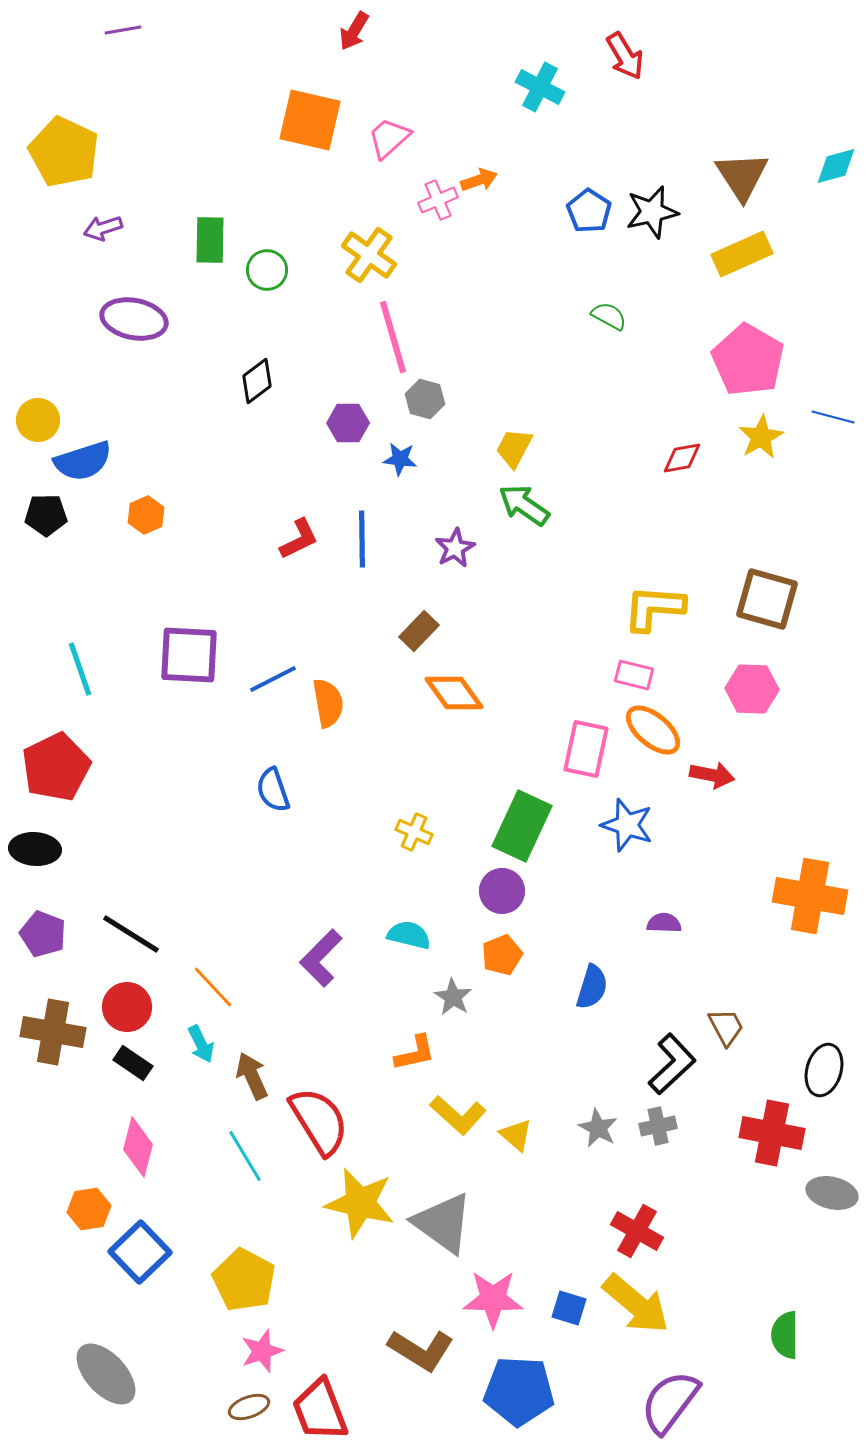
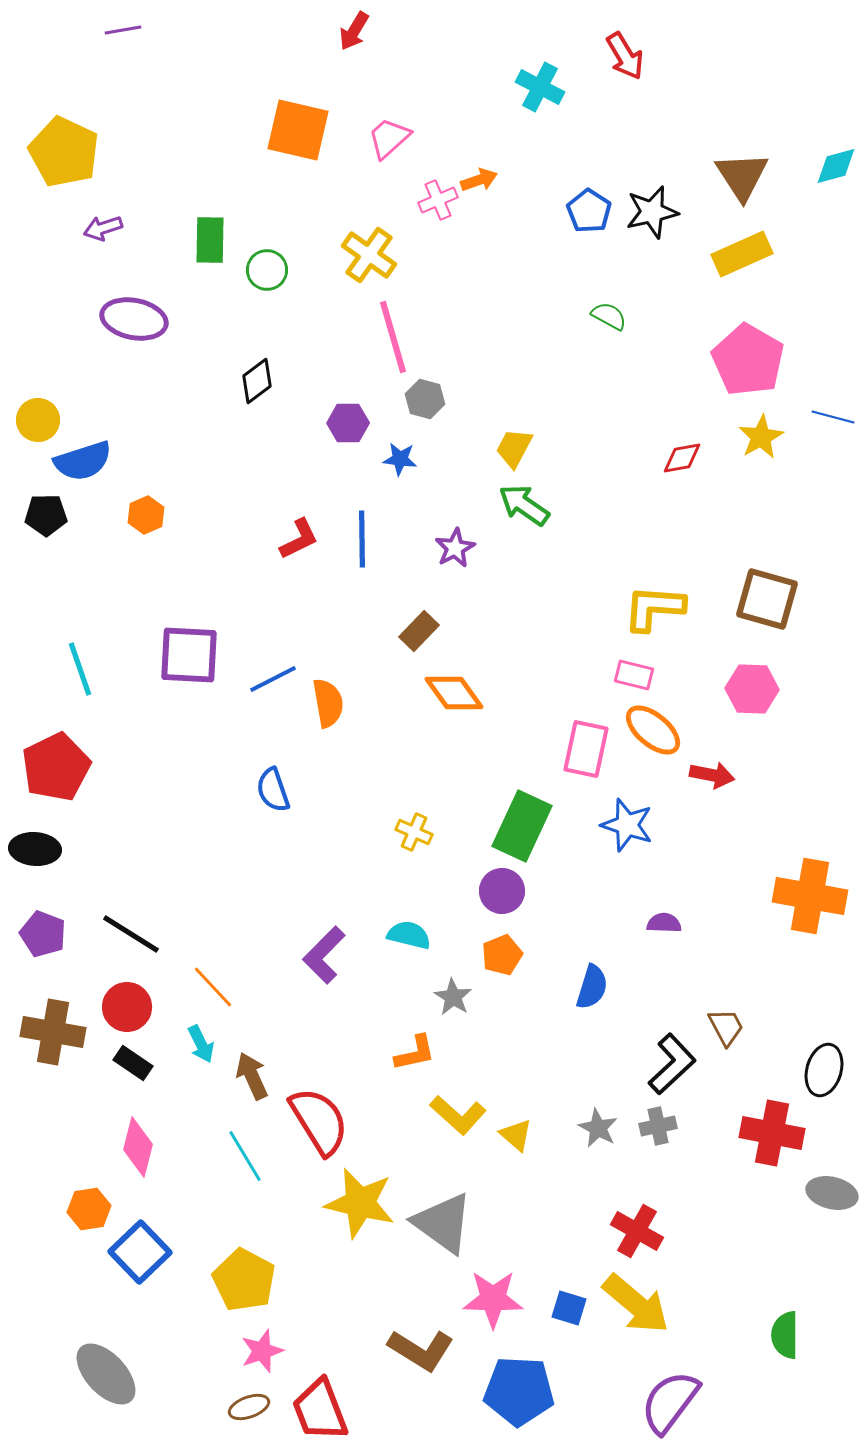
orange square at (310, 120): moved 12 px left, 10 px down
purple L-shape at (321, 958): moved 3 px right, 3 px up
